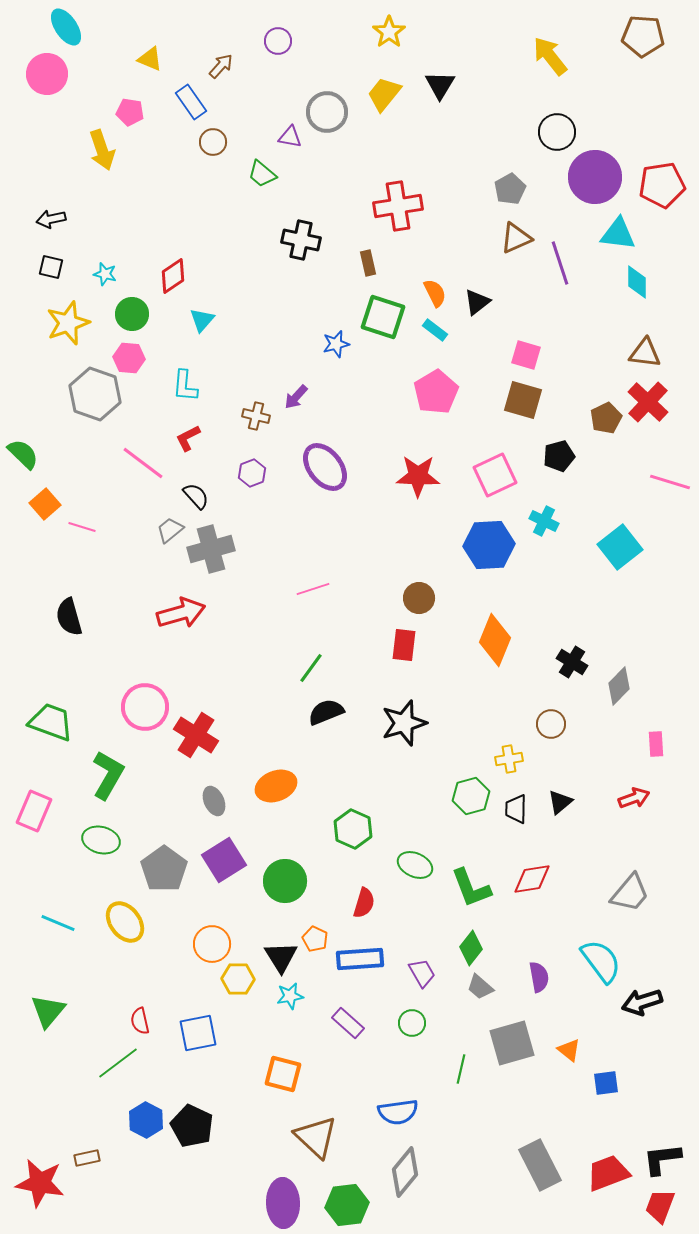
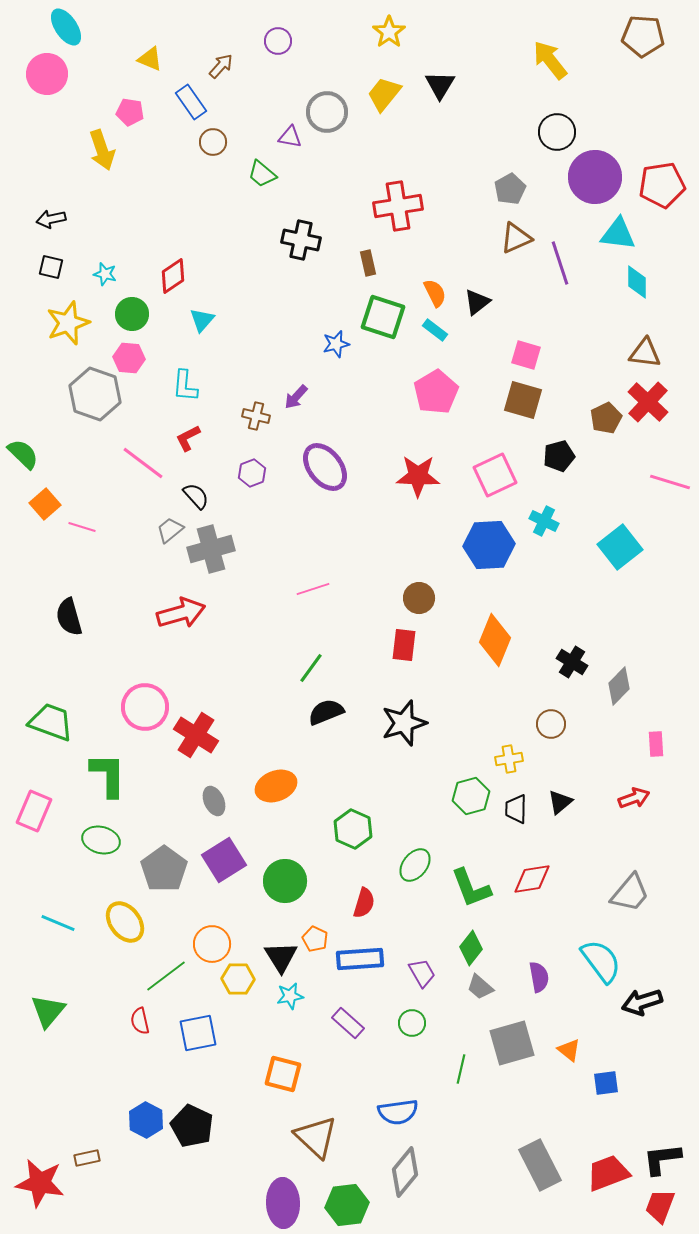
yellow arrow at (550, 56): moved 4 px down
green L-shape at (108, 775): rotated 30 degrees counterclockwise
green ellipse at (415, 865): rotated 76 degrees counterclockwise
green line at (118, 1063): moved 48 px right, 87 px up
